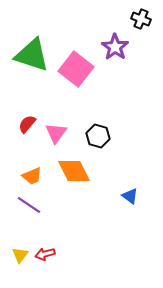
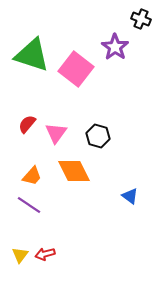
orange trapezoid: rotated 25 degrees counterclockwise
